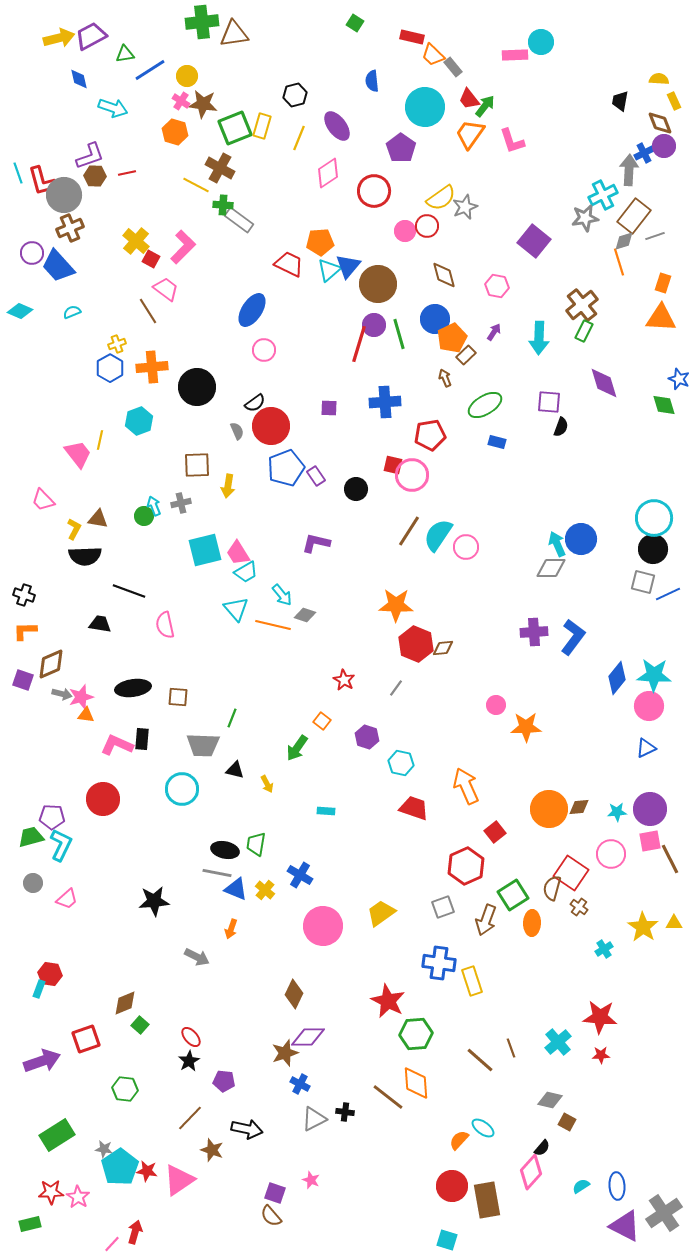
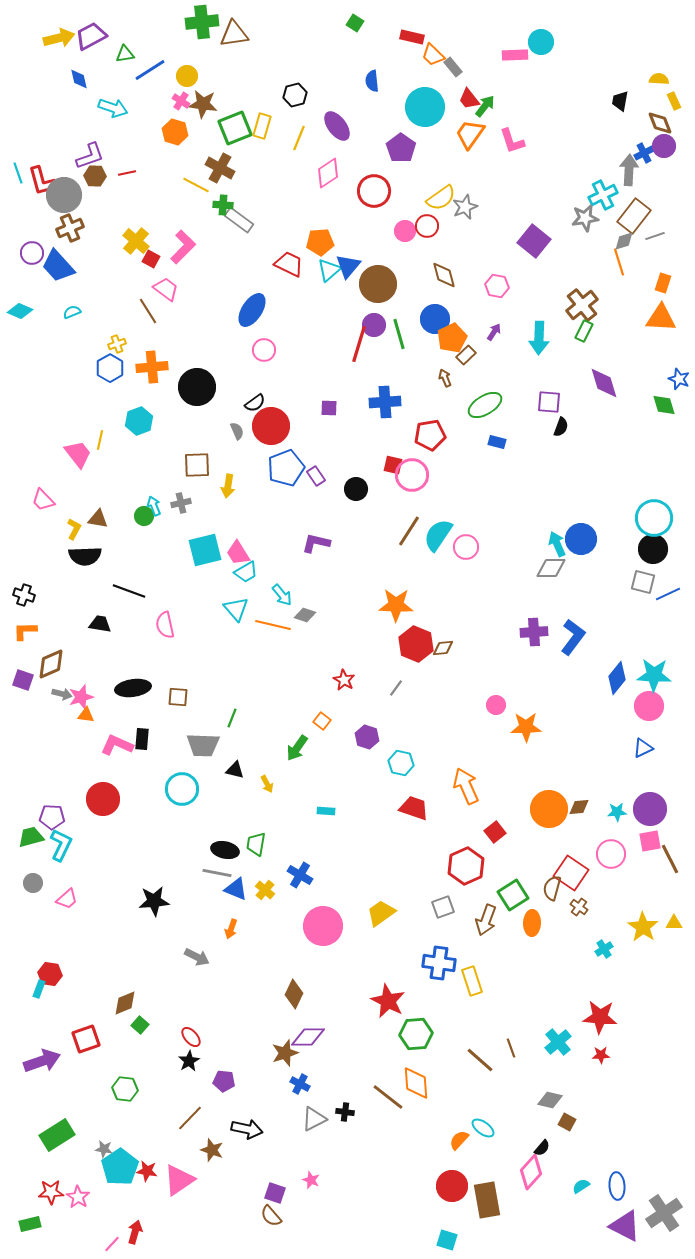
blue triangle at (646, 748): moved 3 px left
